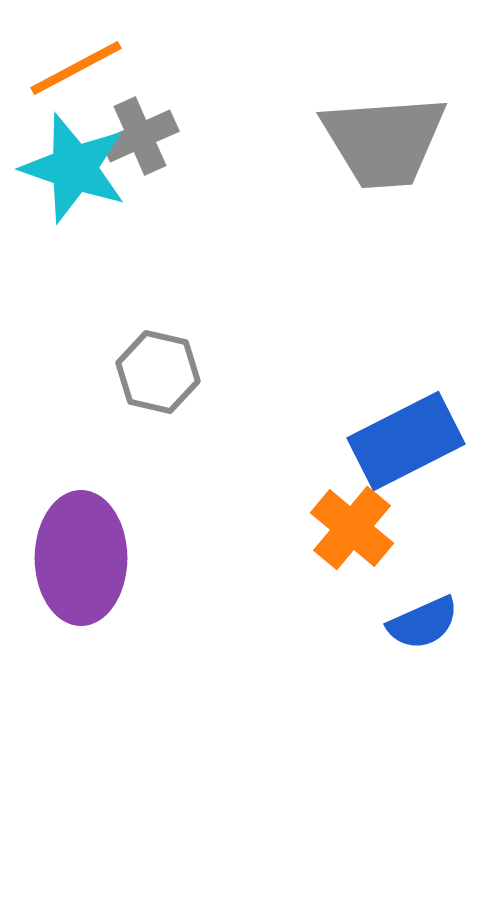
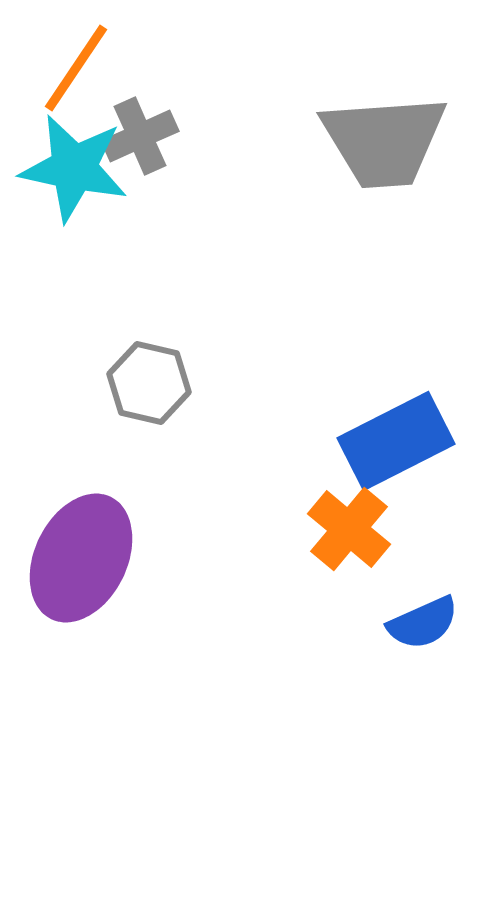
orange line: rotated 28 degrees counterclockwise
cyan star: rotated 7 degrees counterclockwise
gray hexagon: moved 9 px left, 11 px down
blue rectangle: moved 10 px left
orange cross: moved 3 px left, 1 px down
purple ellipse: rotated 26 degrees clockwise
